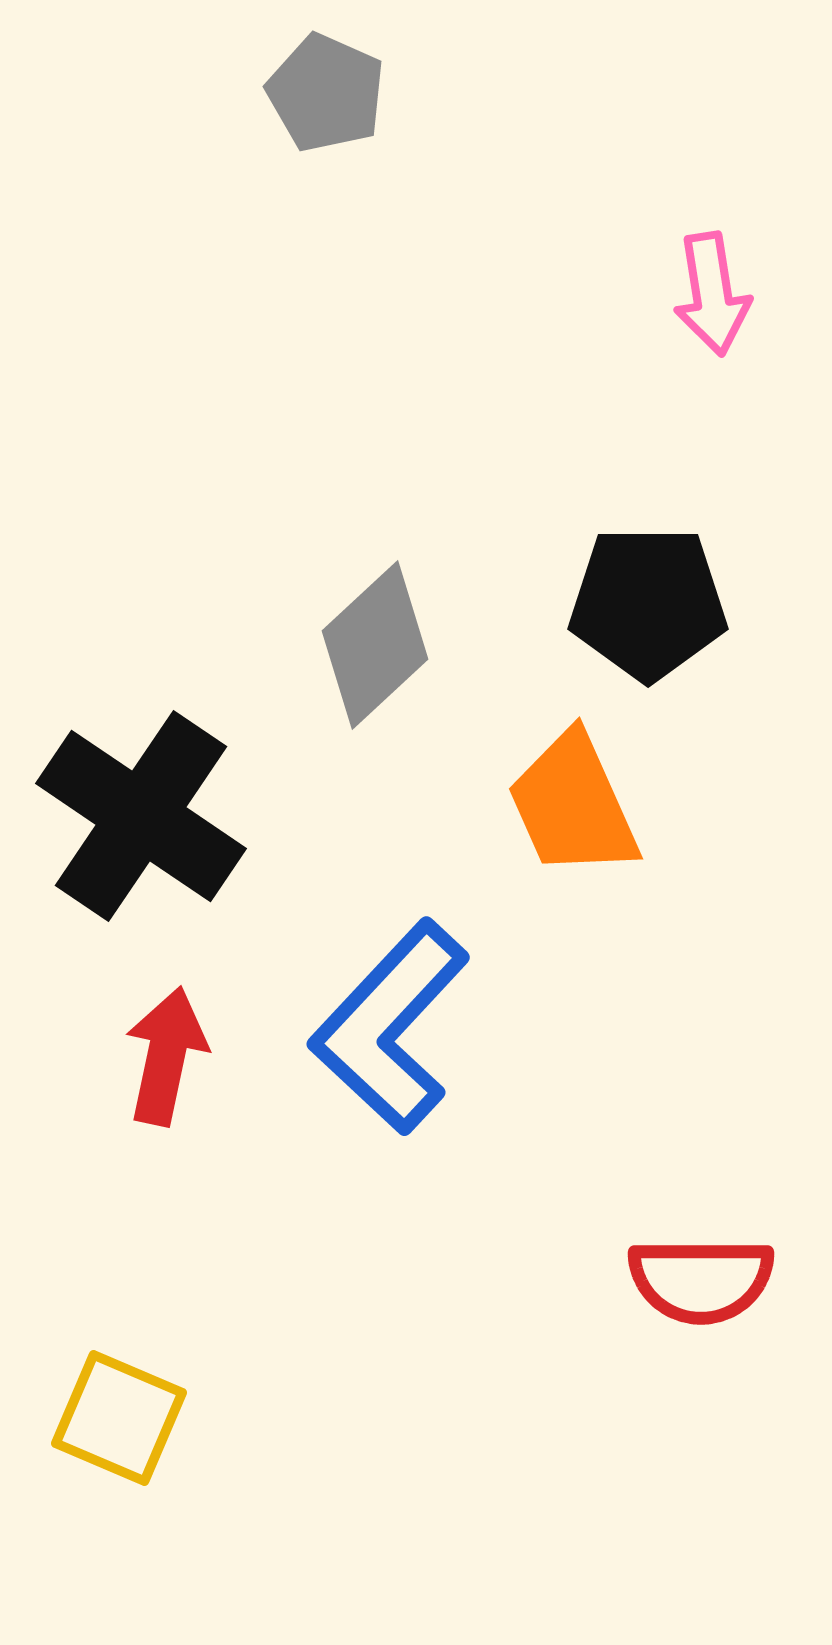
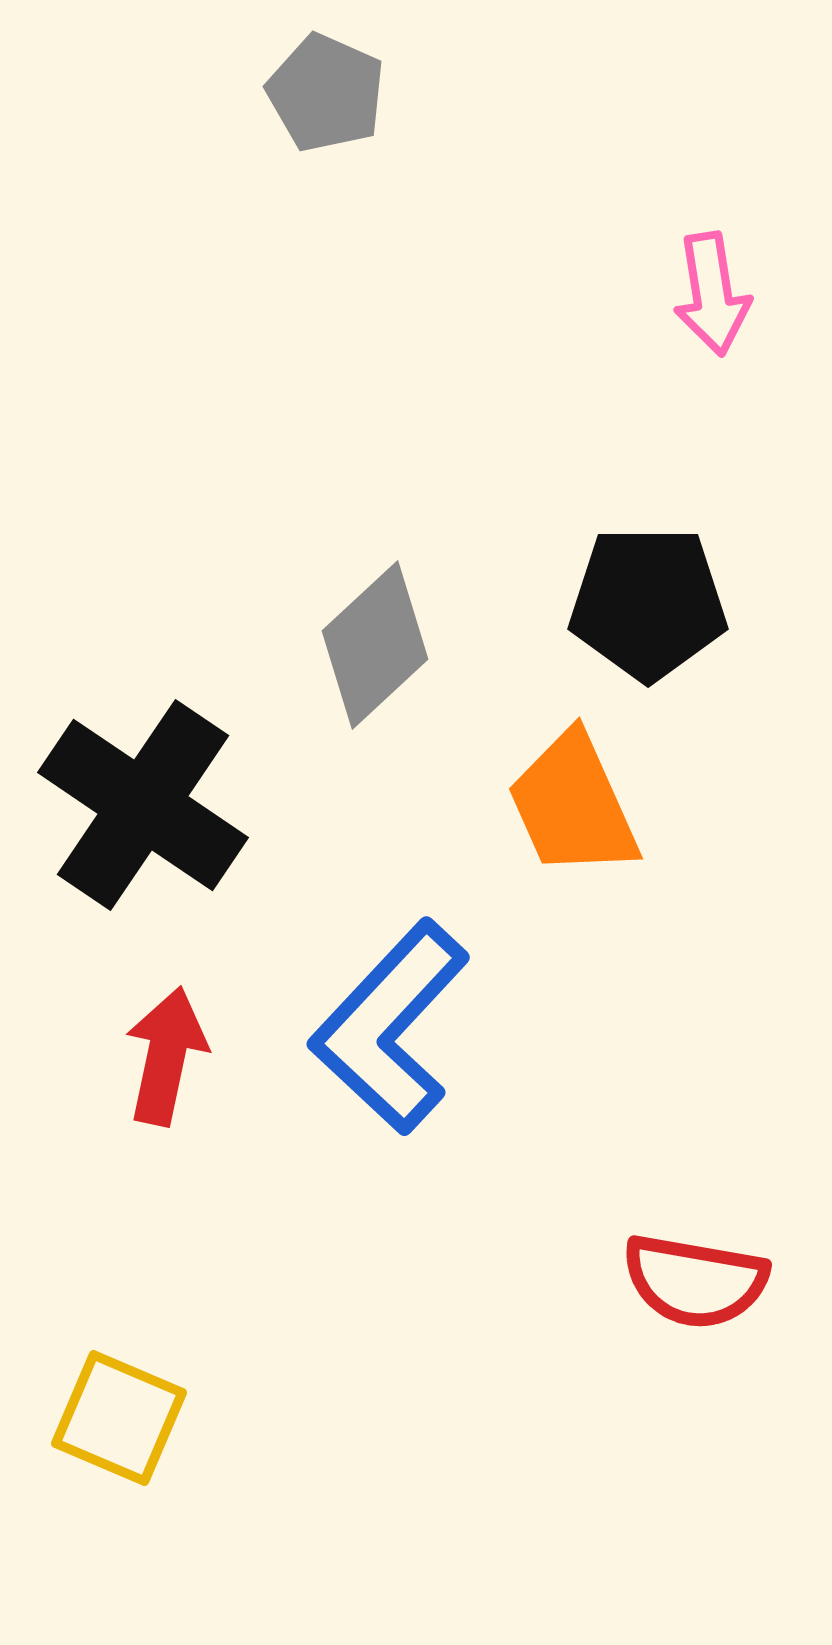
black cross: moved 2 px right, 11 px up
red semicircle: moved 6 px left, 1 px down; rotated 10 degrees clockwise
